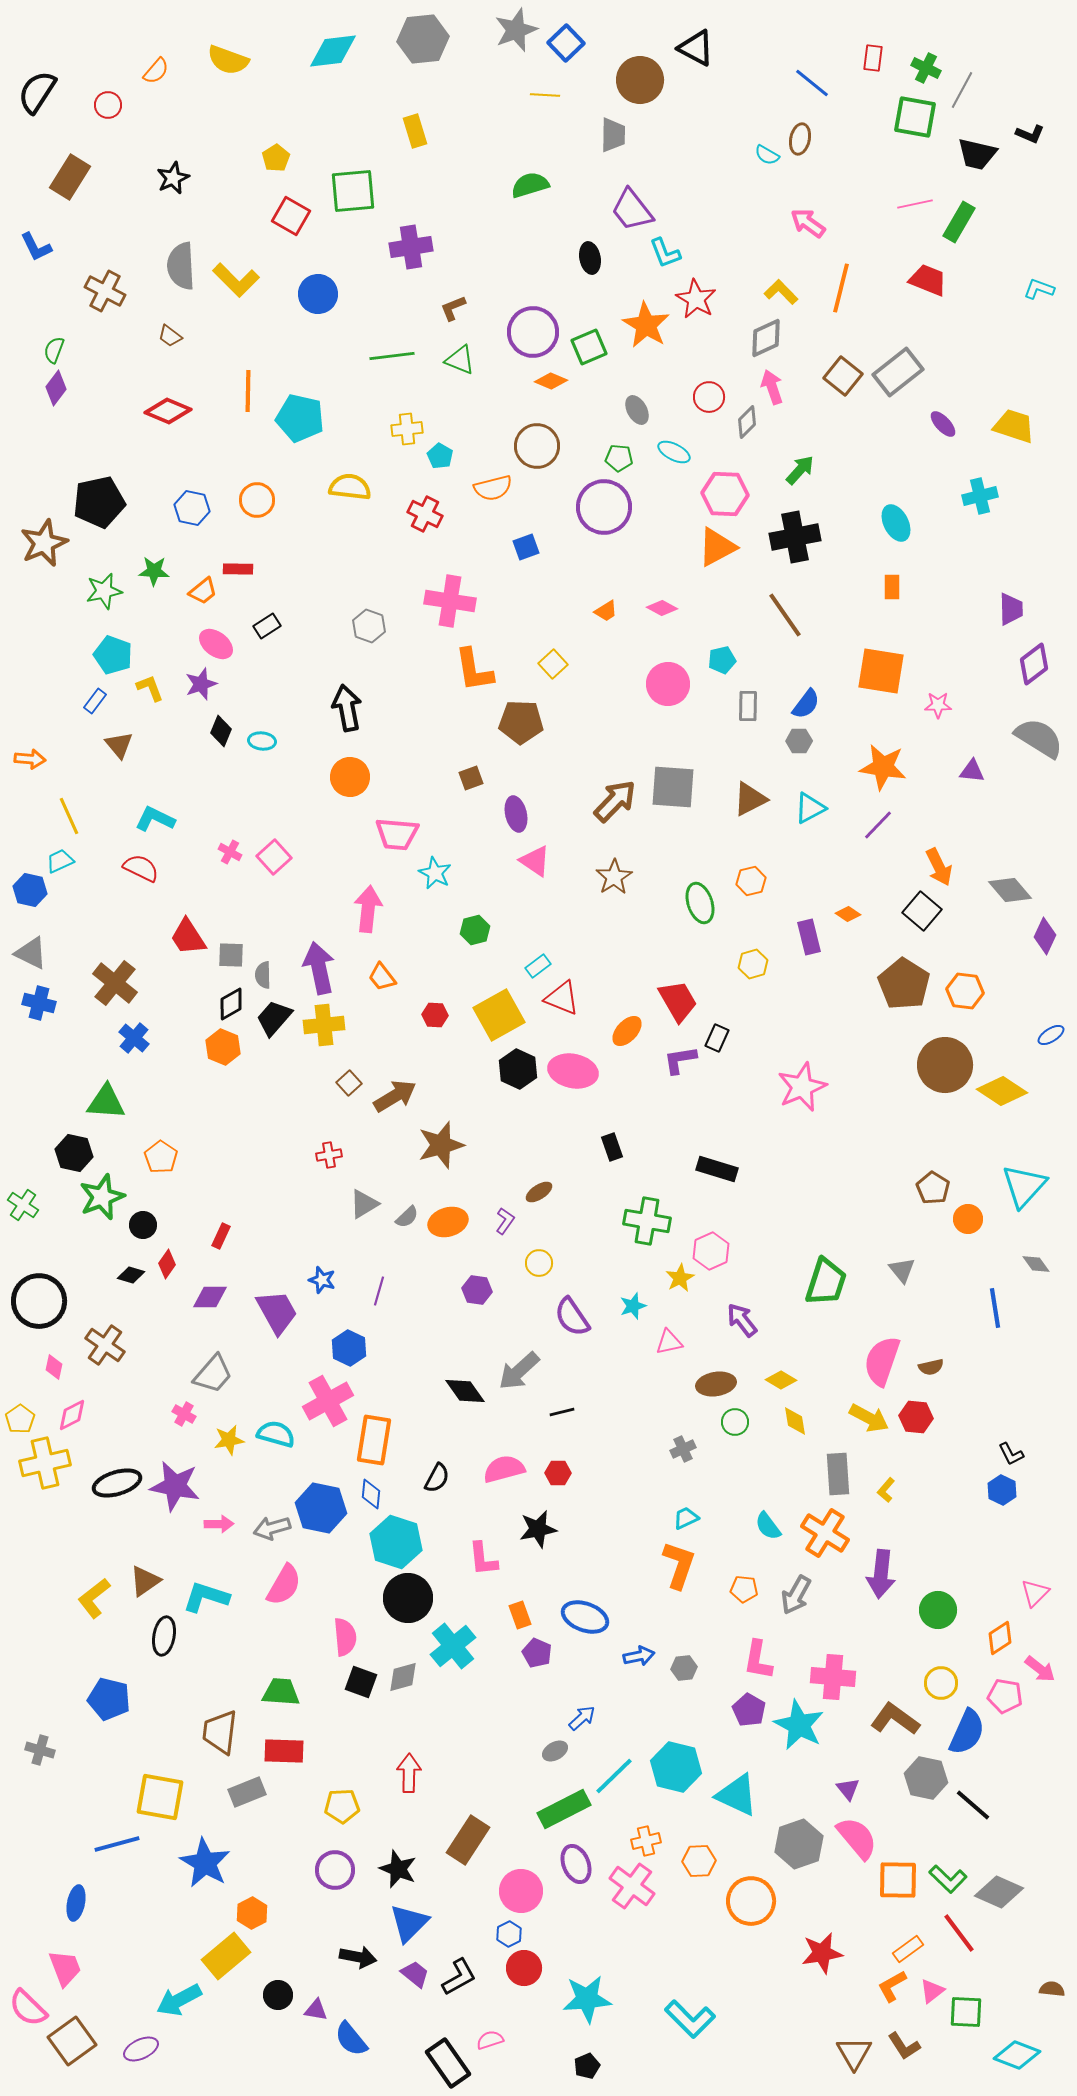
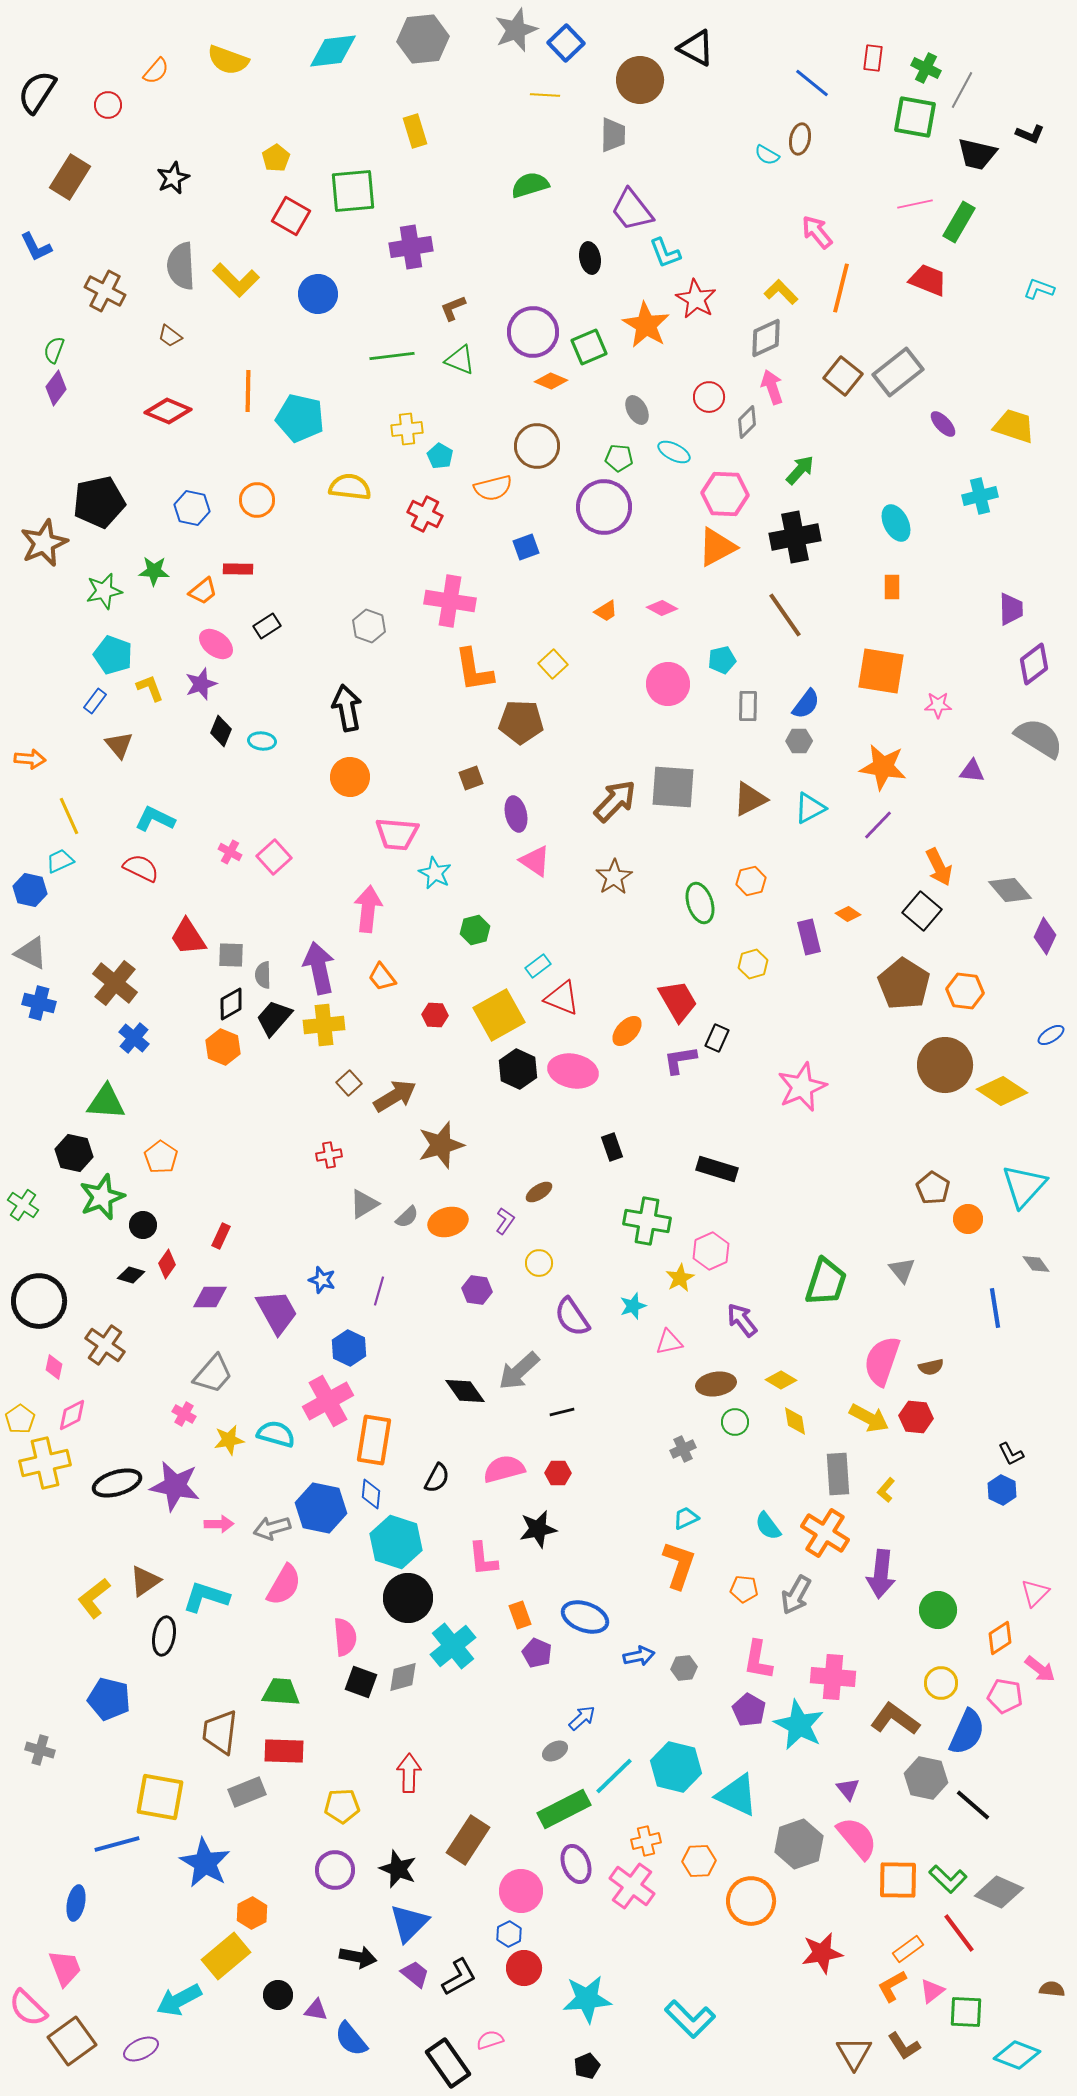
pink arrow at (808, 223): moved 9 px right, 9 px down; rotated 15 degrees clockwise
